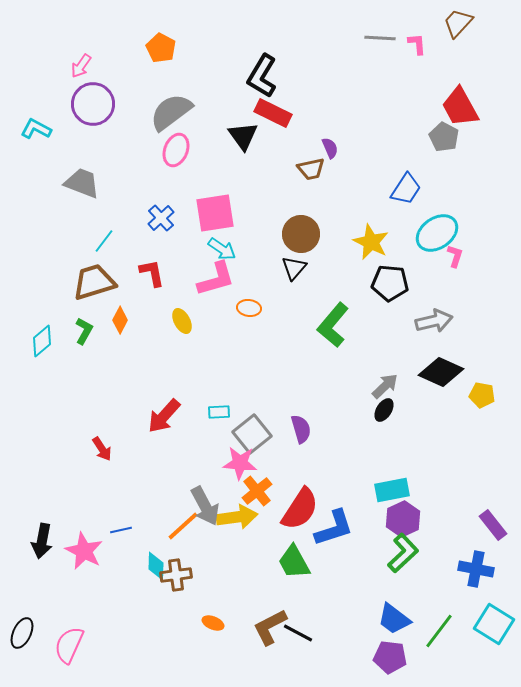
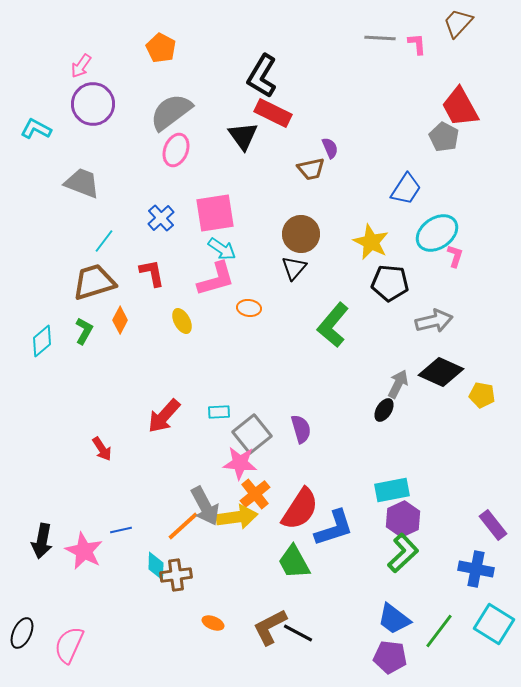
gray arrow at (385, 386): moved 13 px right, 2 px up; rotated 20 degrees counterclockwise
orange cross at (257, 491): moved 2 px left, 3 px down
